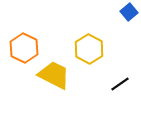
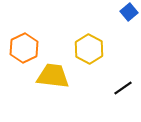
orange hexagon: rotated 8 degrees clockwise
yellow trapezoid: moved 1 px left, 1 px down; rotated 20 degrees counterclockwise
black line: moved 3 px right, 4 px down
